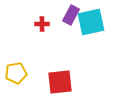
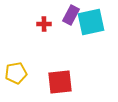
red cross: moved 2 px right
